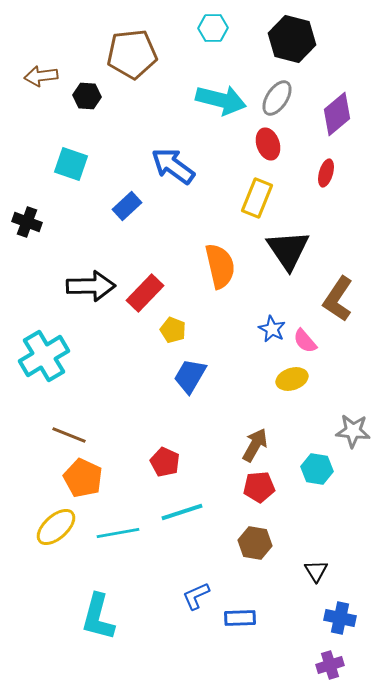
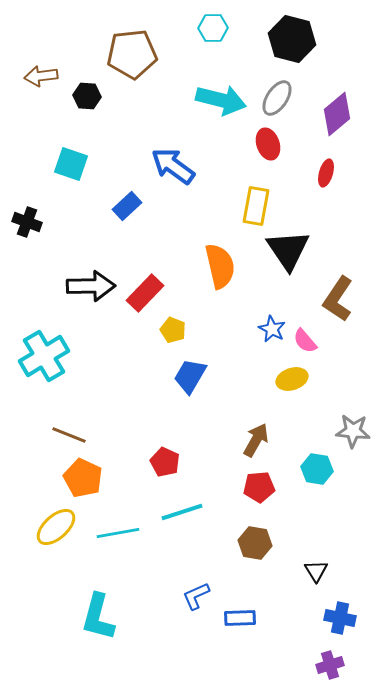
yellow rectangle at (257, 198): moved 1 px left, 8 px down; rotated 12 degrees counterclockwise
brown arrow at (255, 445): moved 1 px right, 5 px up
